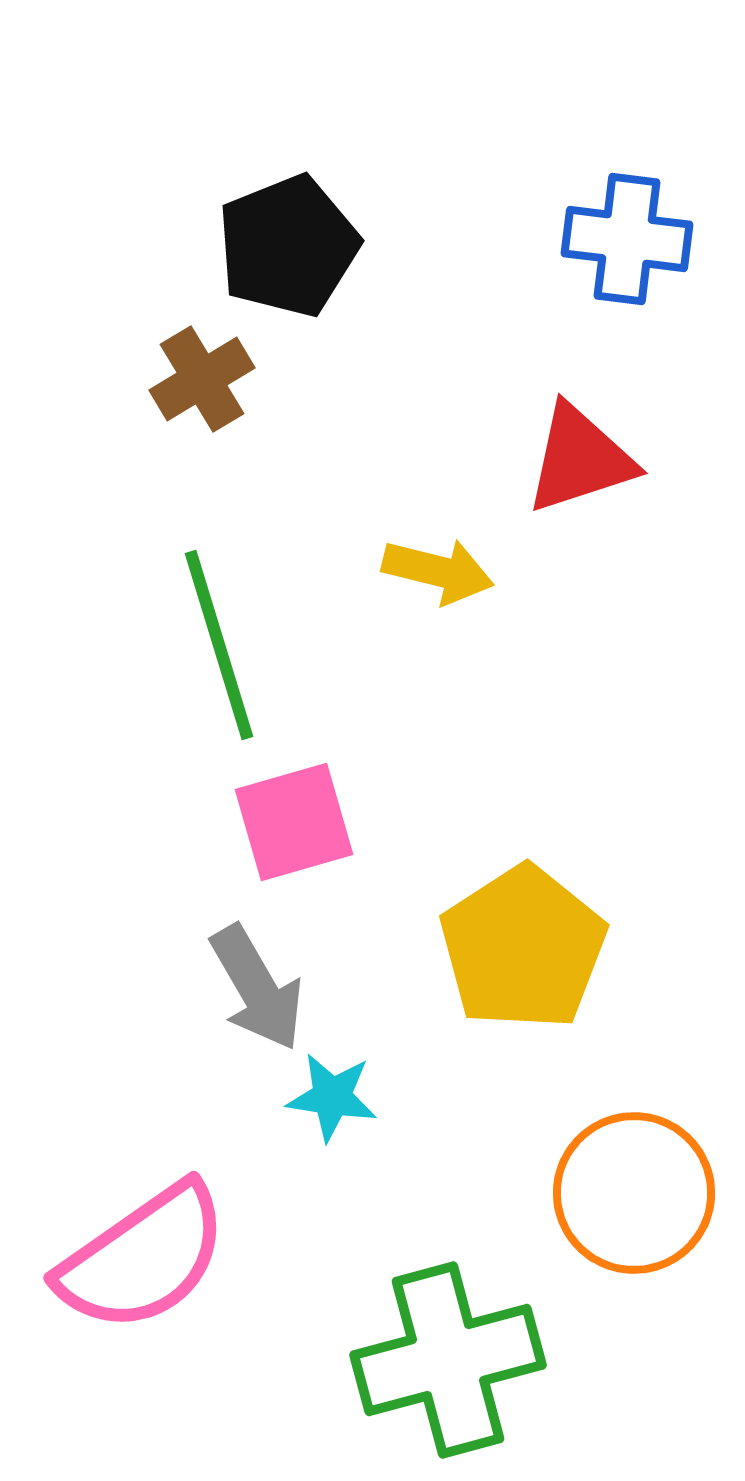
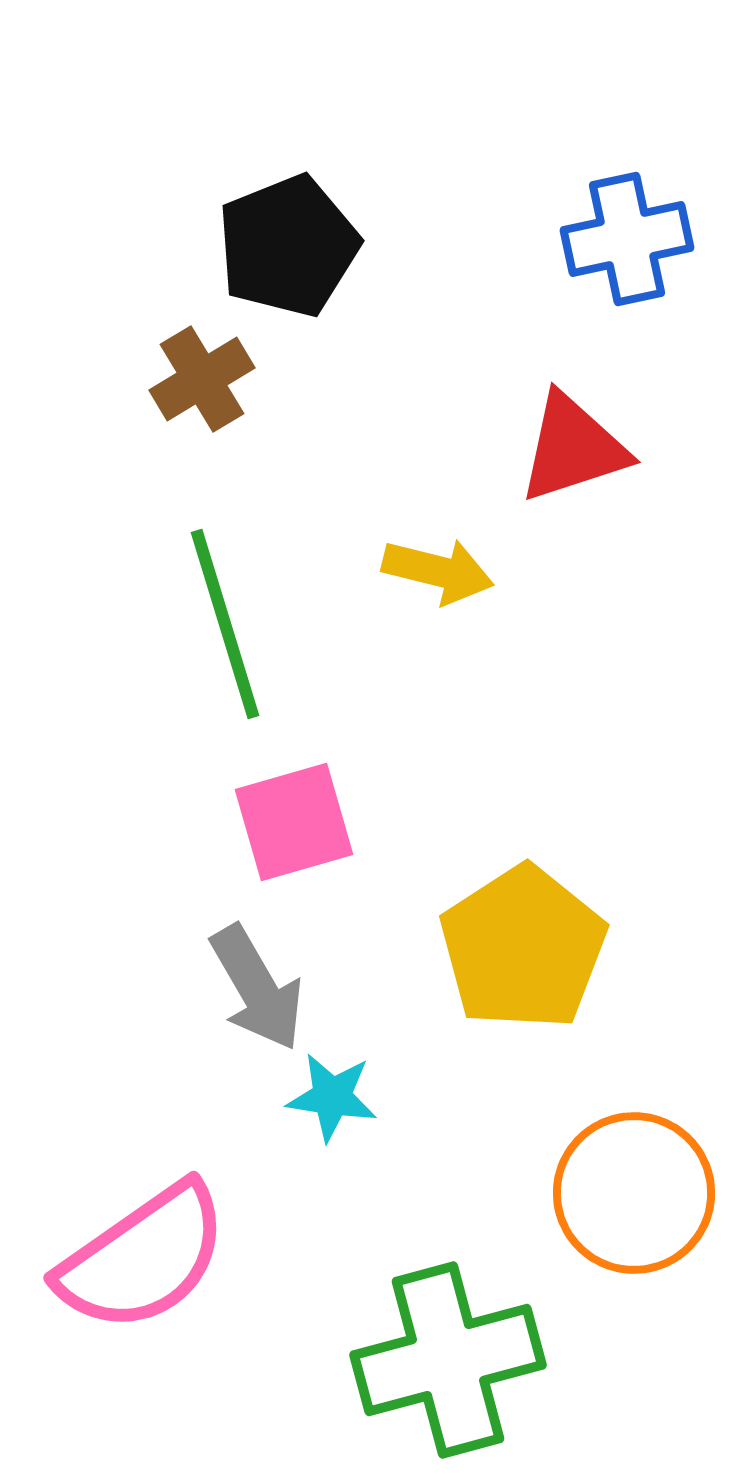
blue cross: rotated 19 degrees counterclockwise
red triangle: moved 7 px left, 11 px up
green line: moved 6 px right, 21 px up
